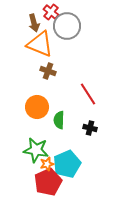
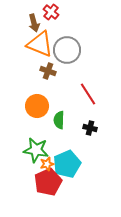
gray circle: moved 24 px down
orange circle: moved 1 px up
